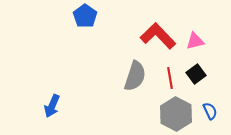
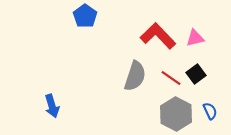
pink triangle: moved 3 px up
red line: moved 1 px right; rotated 45 degrees counterclockwise
blue arrow: rotated 40 degrees counterclockwise
